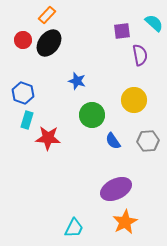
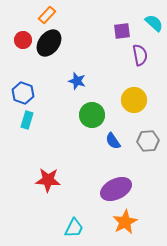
red star: moved 42 px down
